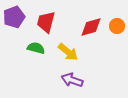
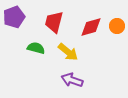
red trapezoid: moved 8 px right
